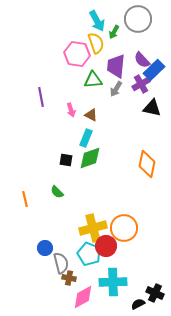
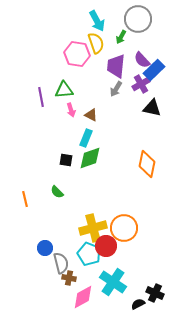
green arrow: moved 7 px right, 5 px down
green triangle: moved 29 px left, 10 px down
cyan cross: rotated 36 degrees clockwise
